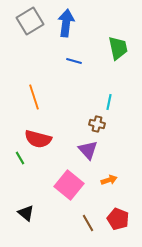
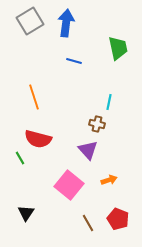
black triangle: rotated 24 degrees clockwise
